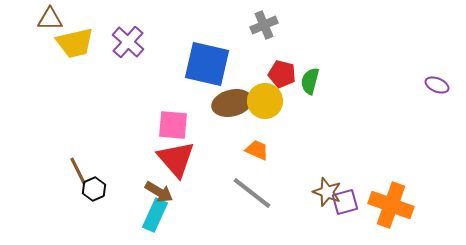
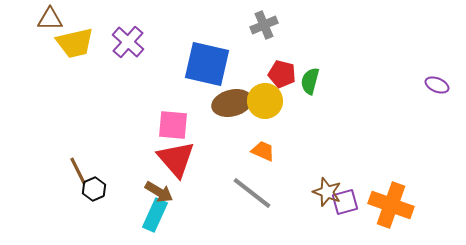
orange trapezoid: moved 6 px right, 1 px down
